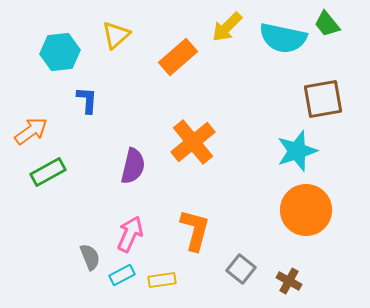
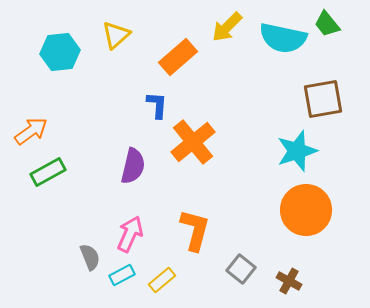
blue L-shape: moved 70 px right, 5 px down
yellow rectangle: rotated 32 degrees counterclockwise
